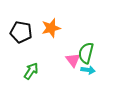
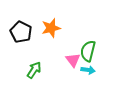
black pentagon: rotated 15 degrees clockwise
green semicircle: moved 2 px right, 2 px up
green arrow: moved 3 px right, 1 px up
